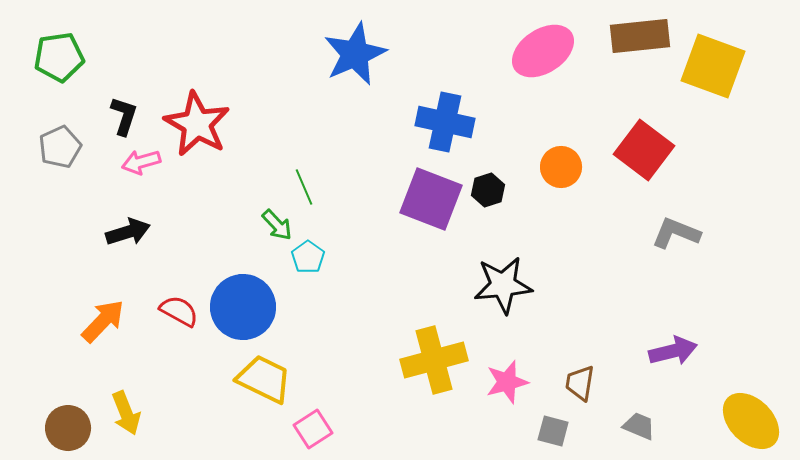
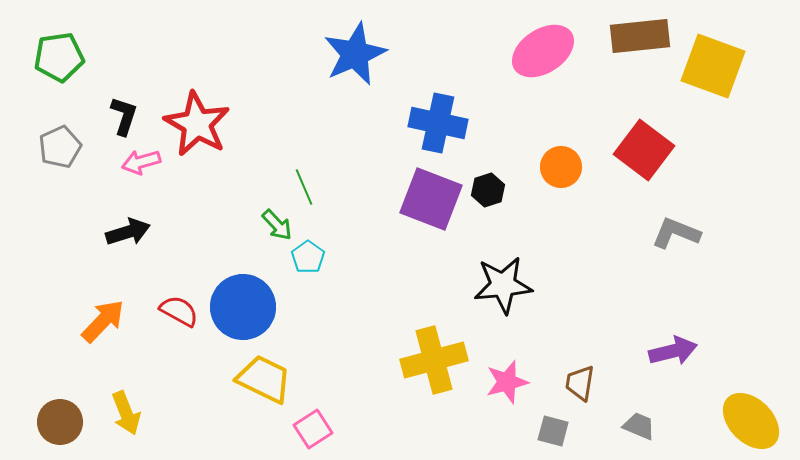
blue cross: moved 7 px left, 1 px down
brown circle: moved 8 px left, 6 px up
